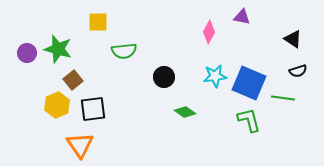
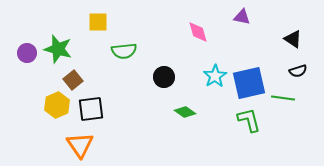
pink diamond: moved 11 px left; rotated 45 degrees counterclockwise
cyan star: rotated 25 degrees counterclockwise
blue square: rotated 36 degrees counterclockwise
black square: moved 2 px left
